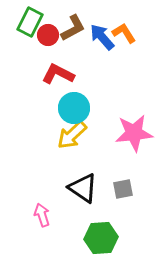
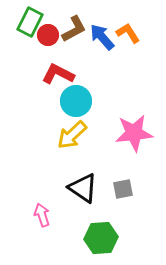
brown L-shape: moved 1 px right, 1 px down
orange L-shape: moved 4 px right
cyan circle: moved 2 px right, 7 px up
